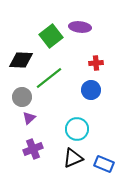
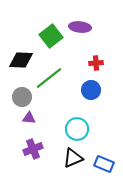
purple triangle: rotated 48 degrees clockwise
